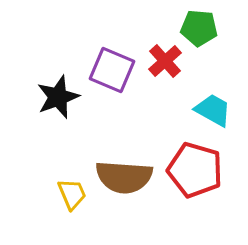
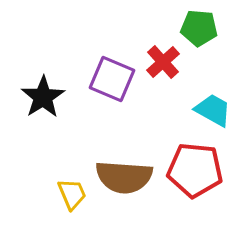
red cross: moved 2 px left, 1 px down
purple square: moved 9 px down
black star: moved 15 px left; rotated 12 degrees counterclockwise
red pentagon: rotated 10 degrees counterclockwise
